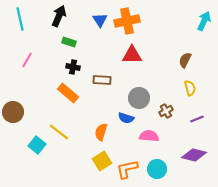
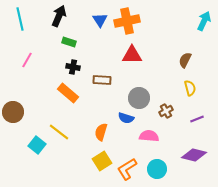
orange L-shape: rotated 20 degrees counterclockwise
